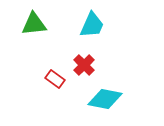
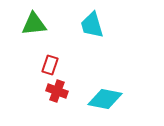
cyan trapezoid: rotated 140 degrees clockwise
red cross: moved 27 px left, 26 px down; rotated 25 degrees counterclockwise
red rectangle: moved 5 px left, 14 px up; rotated 72 degrees clockwise
